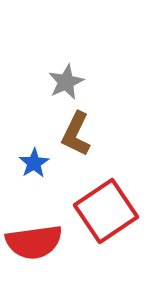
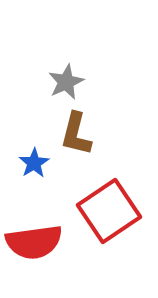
brown L-shape: rotated 12 degrees counterclockwise
red square: moved 3 px right
